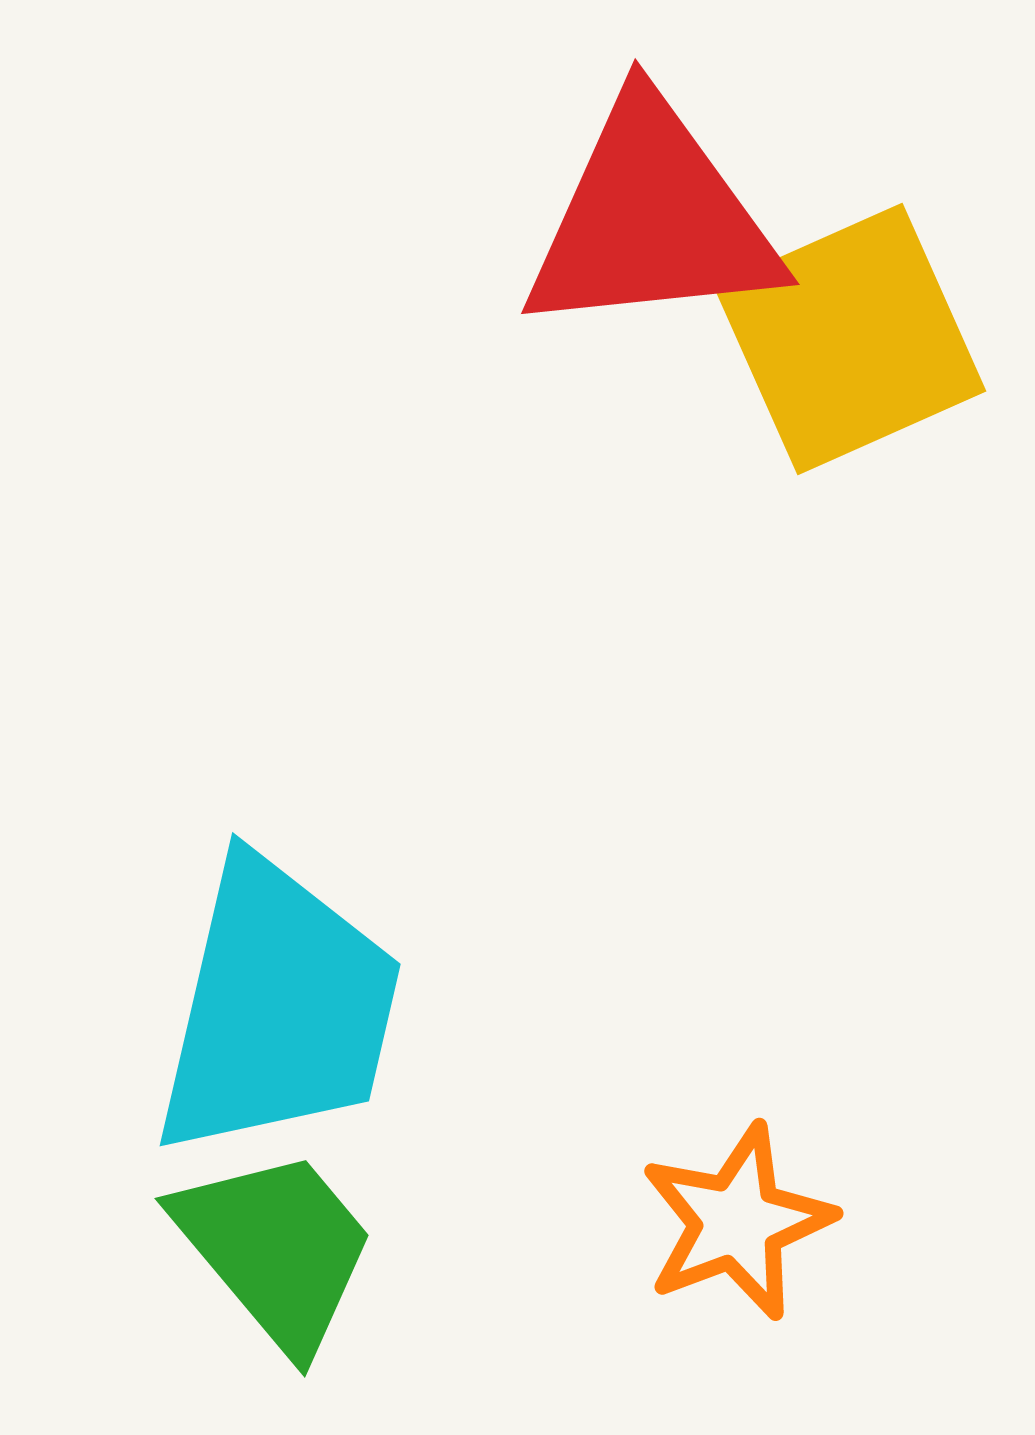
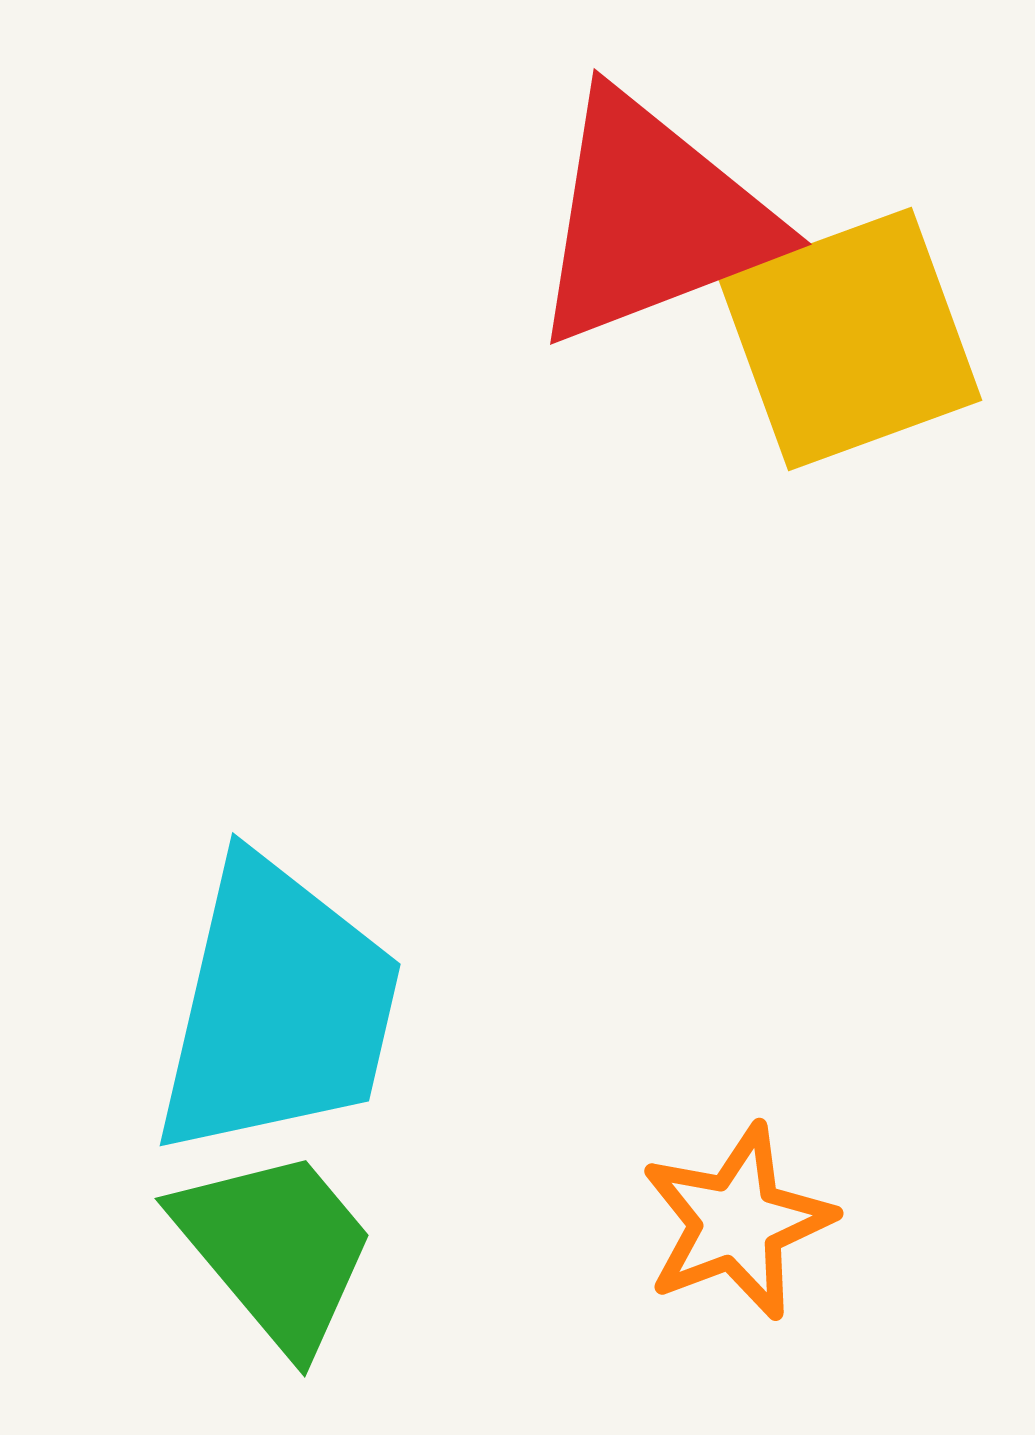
red triangle: rotated 15 degrees counterclockwise
yellow square: rotated 4 degrees clockwise
